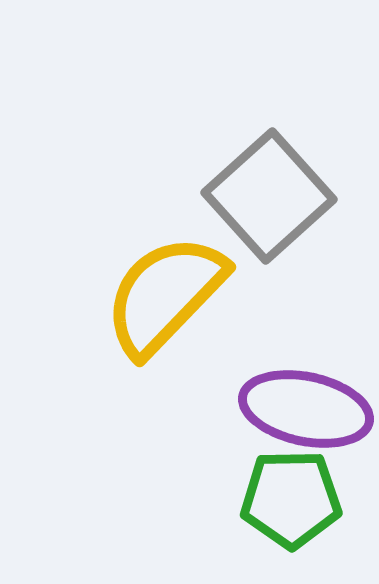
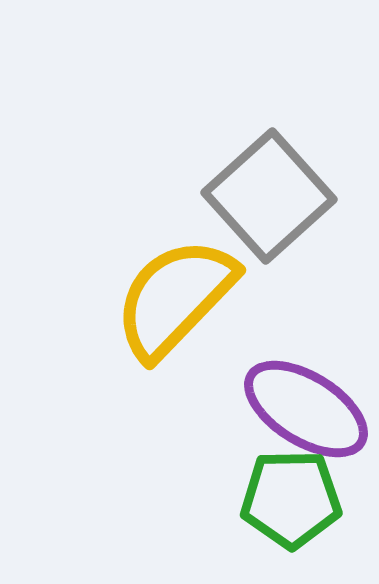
yellow semicircle: moved 10 px right, 3 px down
purple ellipse: rotated 20 degrees clockwise
